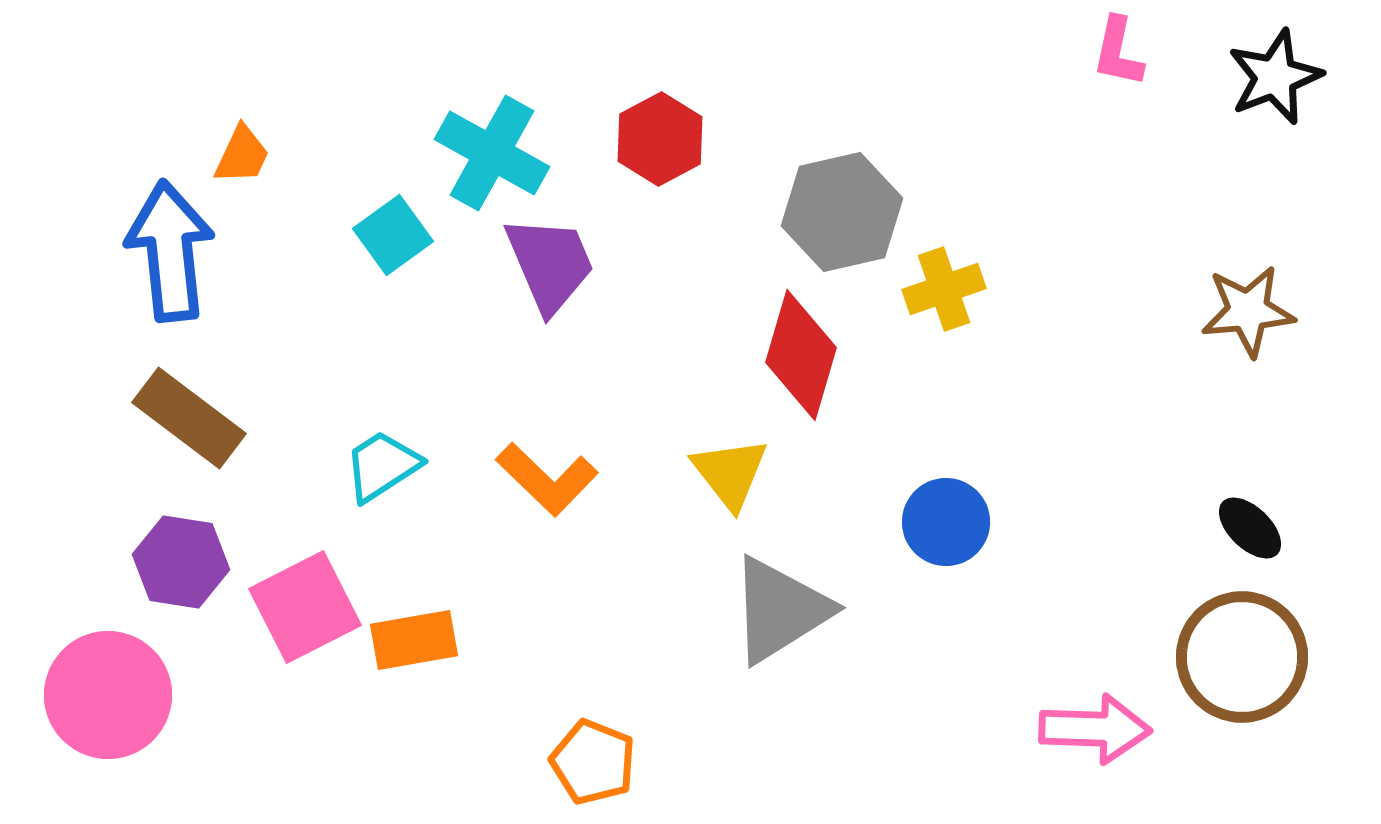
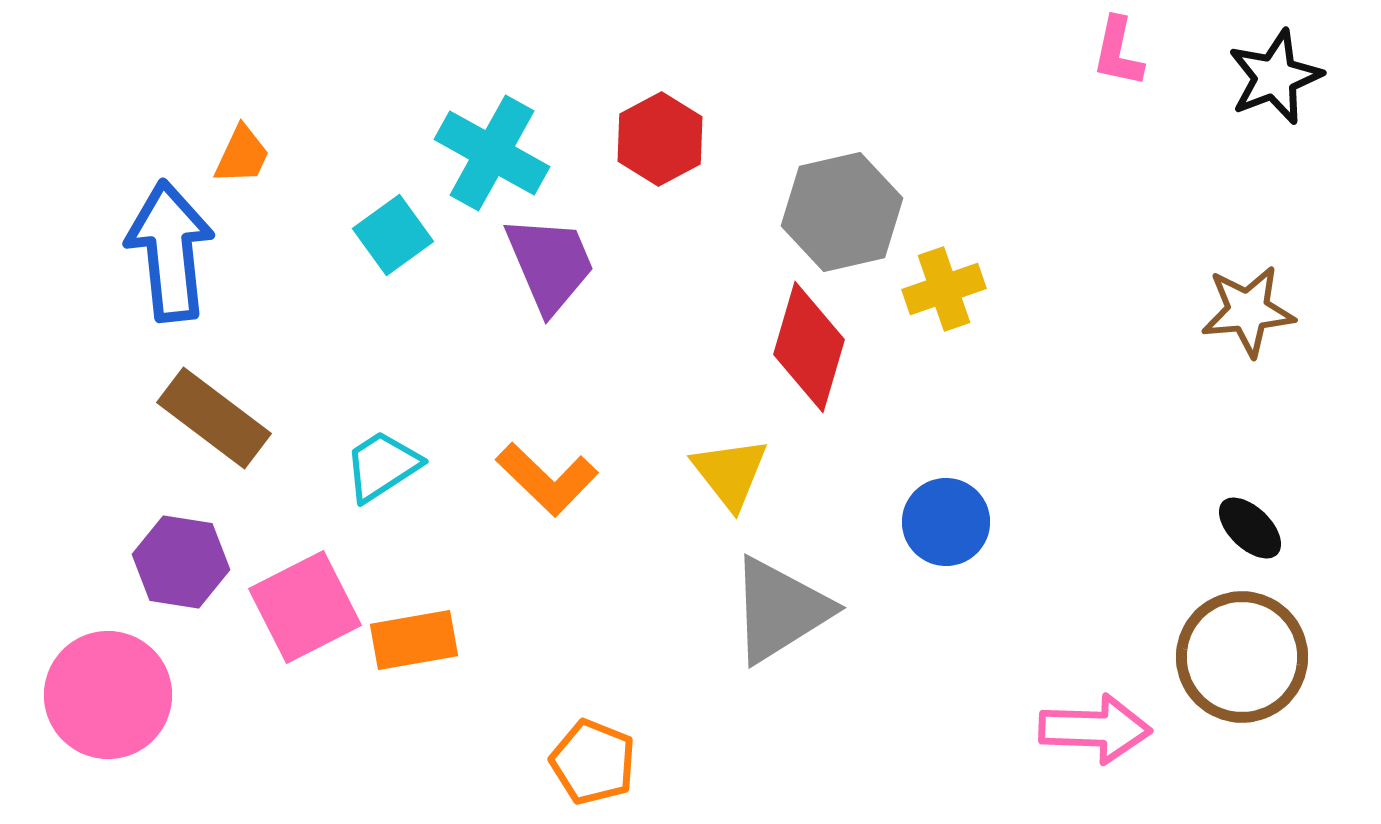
red diamond: moved 8 px right, 8 px up
brown rectangle: moved 25 px right
